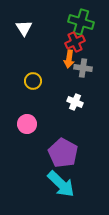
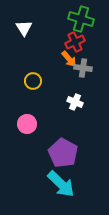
green cross: moved 3 px up
orange arrow: rotated 48 degrees counterclockwise
